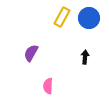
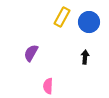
blue circle: moved 4 px down
